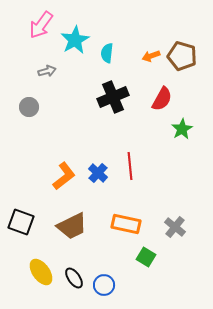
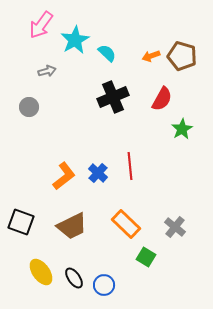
cyan semicircle: rotated 126 degrees clockwise
orange rectangle: rotated 32 degrees clockwise
